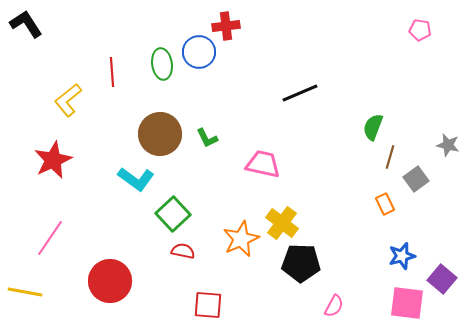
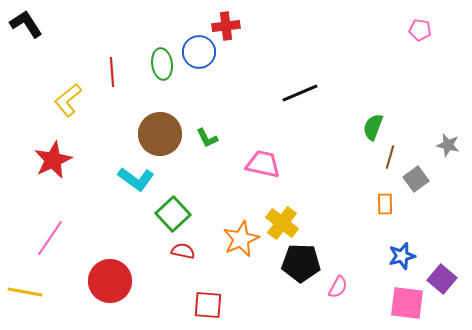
orange rectangle: rotated 25 degrees clockwise
pink semicircle: moved 4 px right, 19 px up
